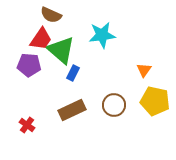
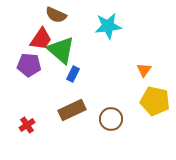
brown semicircle: moved 5 px right
cyan star: moved 6 px right, 9 px up
blue rectangle: moved 1 px down
brown circle: moved 3 px left, 14 px down
red cross: rotated 21 degrees clockwise
